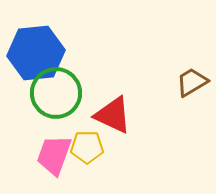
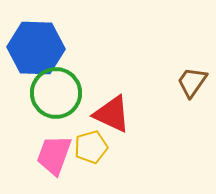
blue hexagon: moved 5 px up; rotated 8 degrees clockwise
brown trapezoid: rotated 24 degrees counterclockwise
red triangle: moved 1 px left, 1 px up
yellow pentagon: moved 4 px right; rotated 16 degrees counterclockwise
